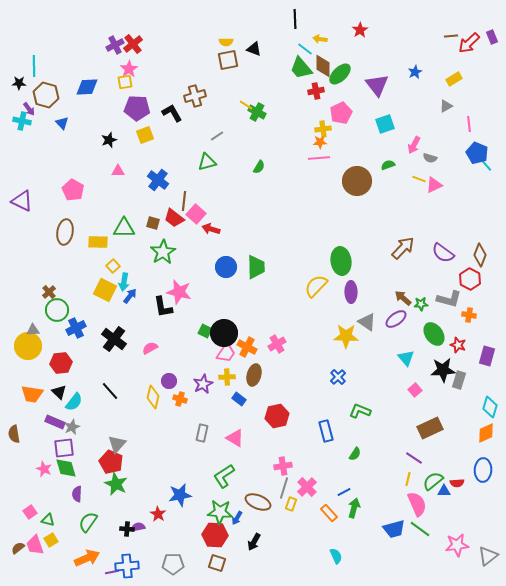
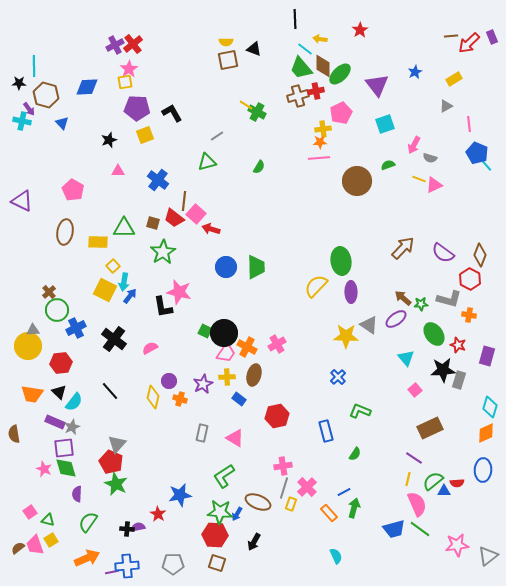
brown cross at (195, 96): moved 103 px right
gray triangle at (367, 322): moved 2 px right, 3 px down
blue arrow at (237, 518): moved 4 px up
